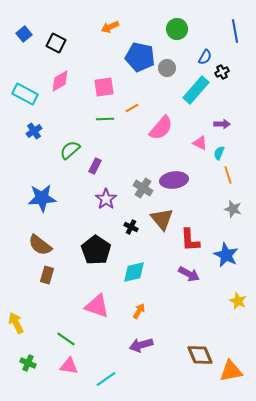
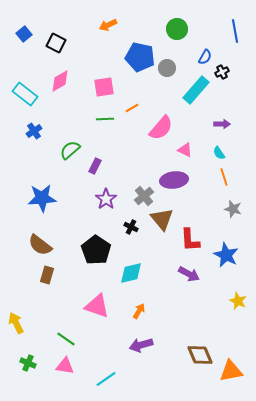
orange arrow at (110, 27): moved 2 px left, 2 px up
cyan rectangle at (25, 94): rotated 10 degrees clockwise
pink triangle at (200, 143): moved 15 px left, 7 px down
cyan semicircle at (219, 153): rotated 56 degrees counterclockwise
orange line at (228, 175): moved 4 px left, 2 px down
gray cross at (143, 188): moved 1 px right, 8 px down; rotated 18 degrees clockwise
cyan diamond at (134, 272): moved 3 px left, 1 px down
pink triangle at (69, 366): moved 4 px left
